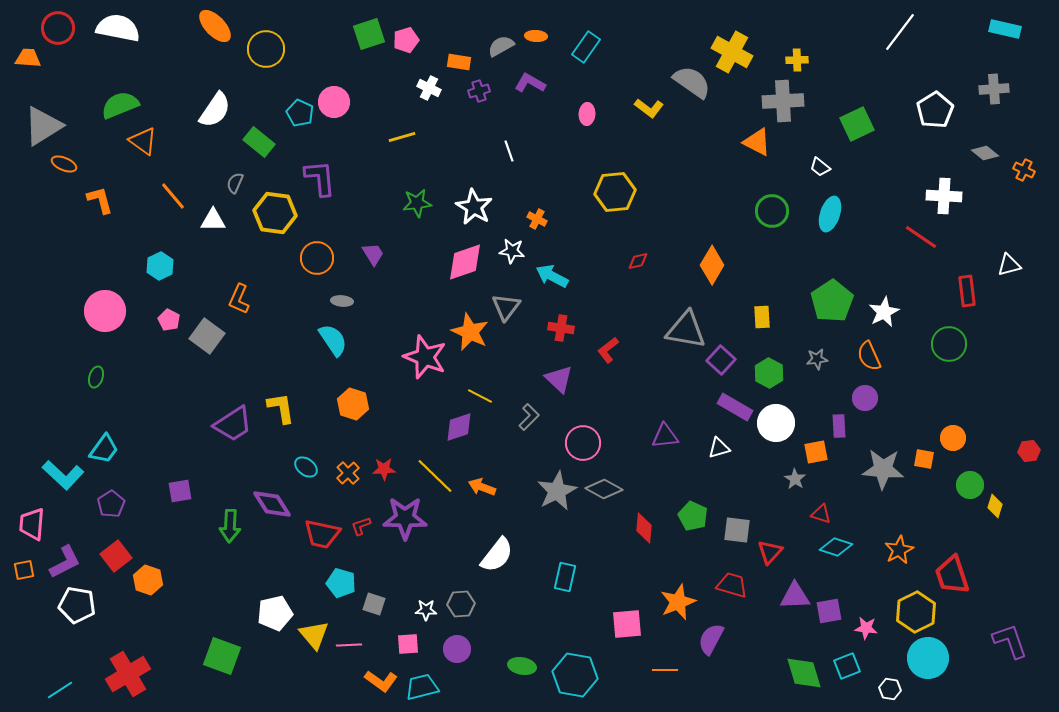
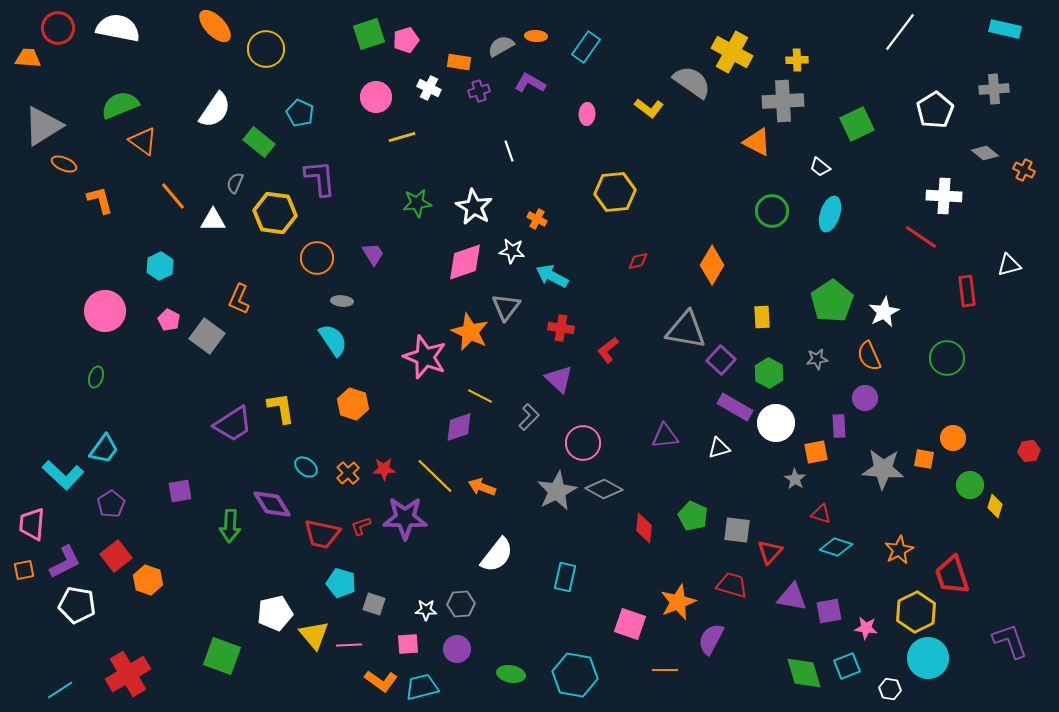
pink circle at (334, 102): moved 42 px right, 5 px up
green circle at (949, 344): moved 2 px left, 14 px down
purple triangle at (795, 596): moved 3 px left, 1 px down; rotated 12 degrees clockwise
pink square at (627, 624): moved 3 px right; rotated 24 degrees clockwise
green ellipse at (522, 666): moved 11 px left, 8 px down
